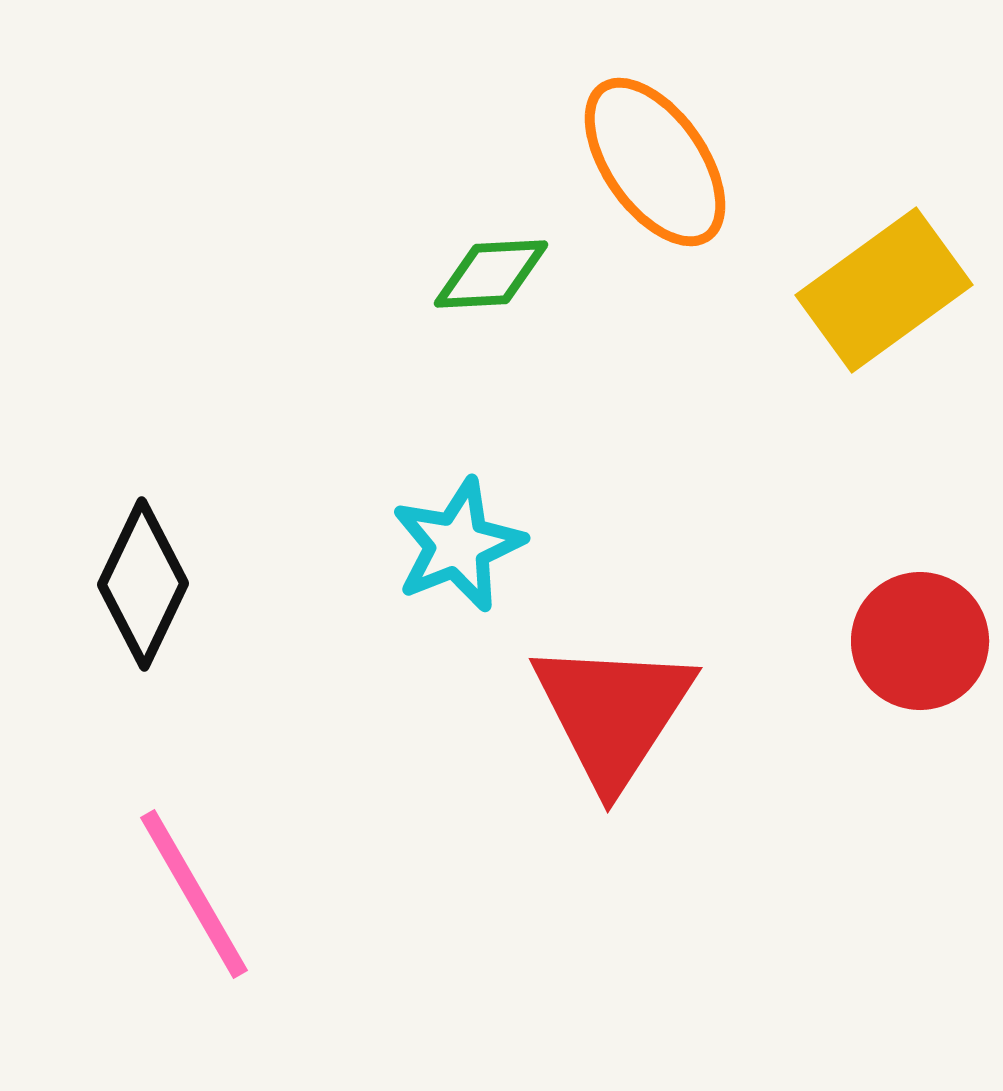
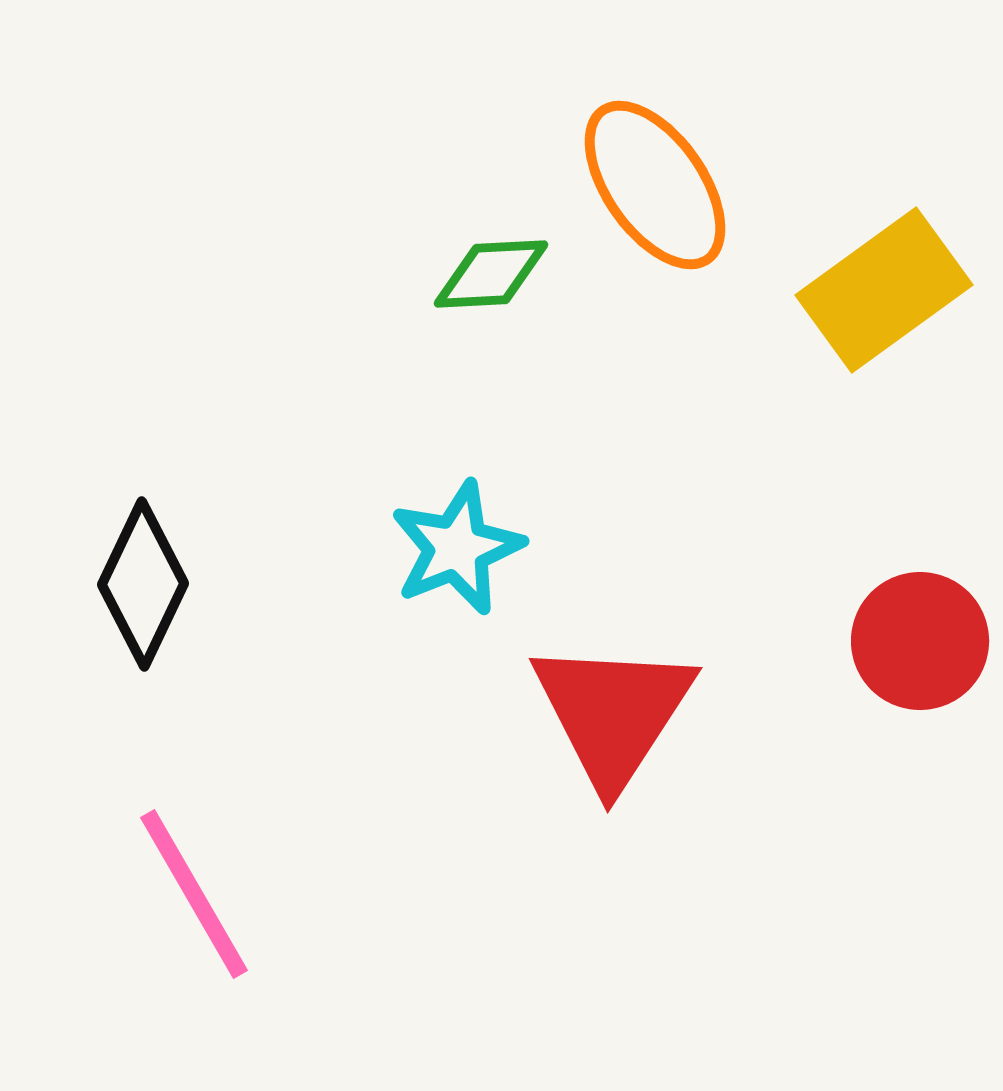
orange ellipse: moved 23 px down
cyan star: moved 1 px left, 3 px down
